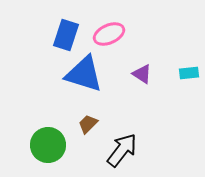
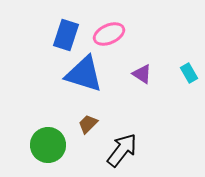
cyan rectangle: rotated 66 degrees clockwise
